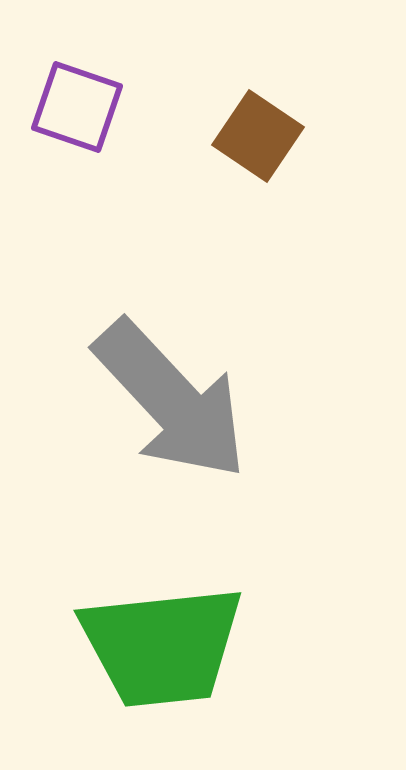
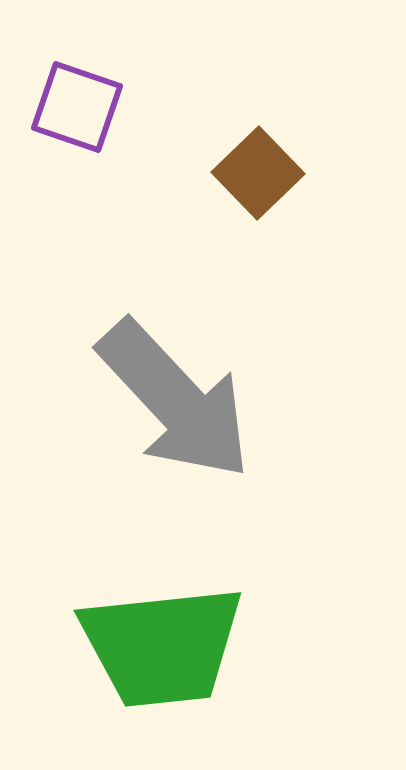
brown square: moved 37 px down; rotated 12 degrees clockwise
gray arrow: moved 4 px right
